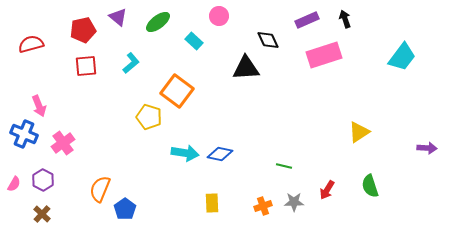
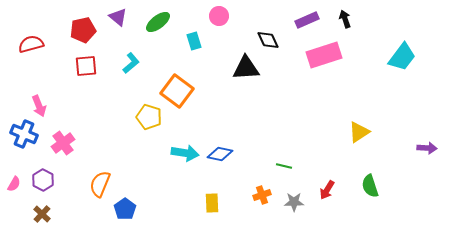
cyan rectangle: rotated 30 degrees clockwise
orange semicircle: moved 5 px up
orange cross: moved 1 px left, 11 px up
